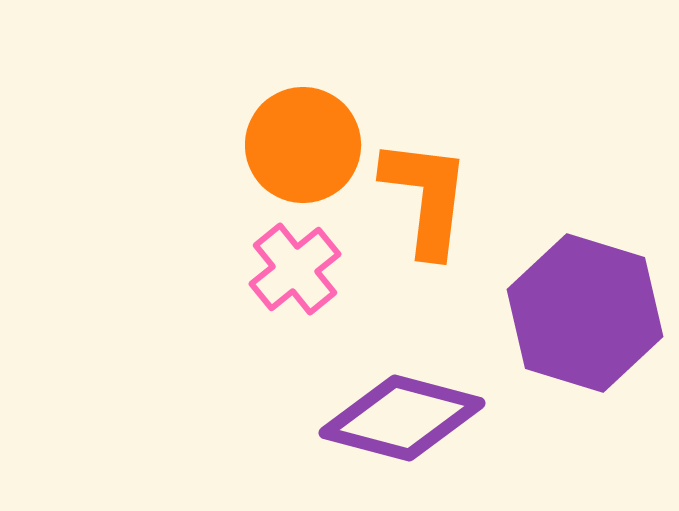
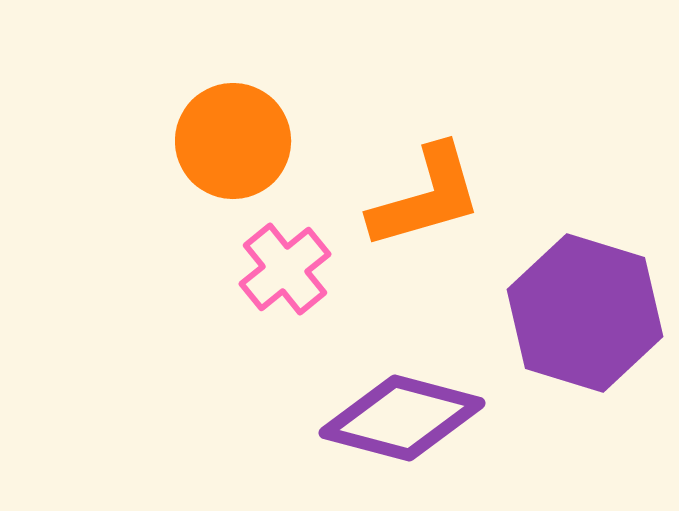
orange circle: moved 70 px left, 4 px up
orange L-shape: rotated 67 degrees clockwise
pink cross: moved 10 px left
